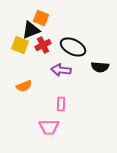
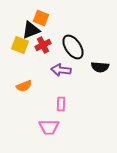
black ellipse: rotated 30 degrees clockwise
